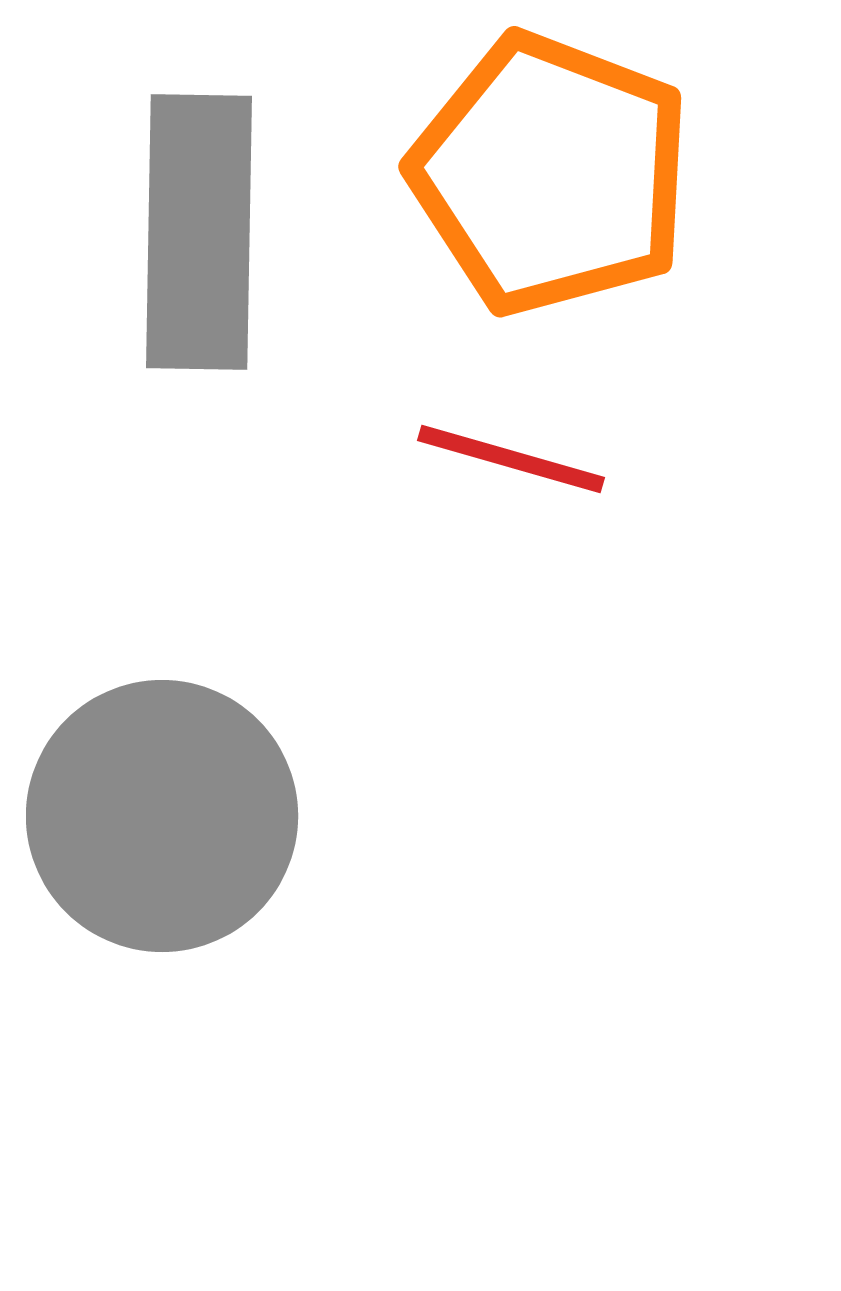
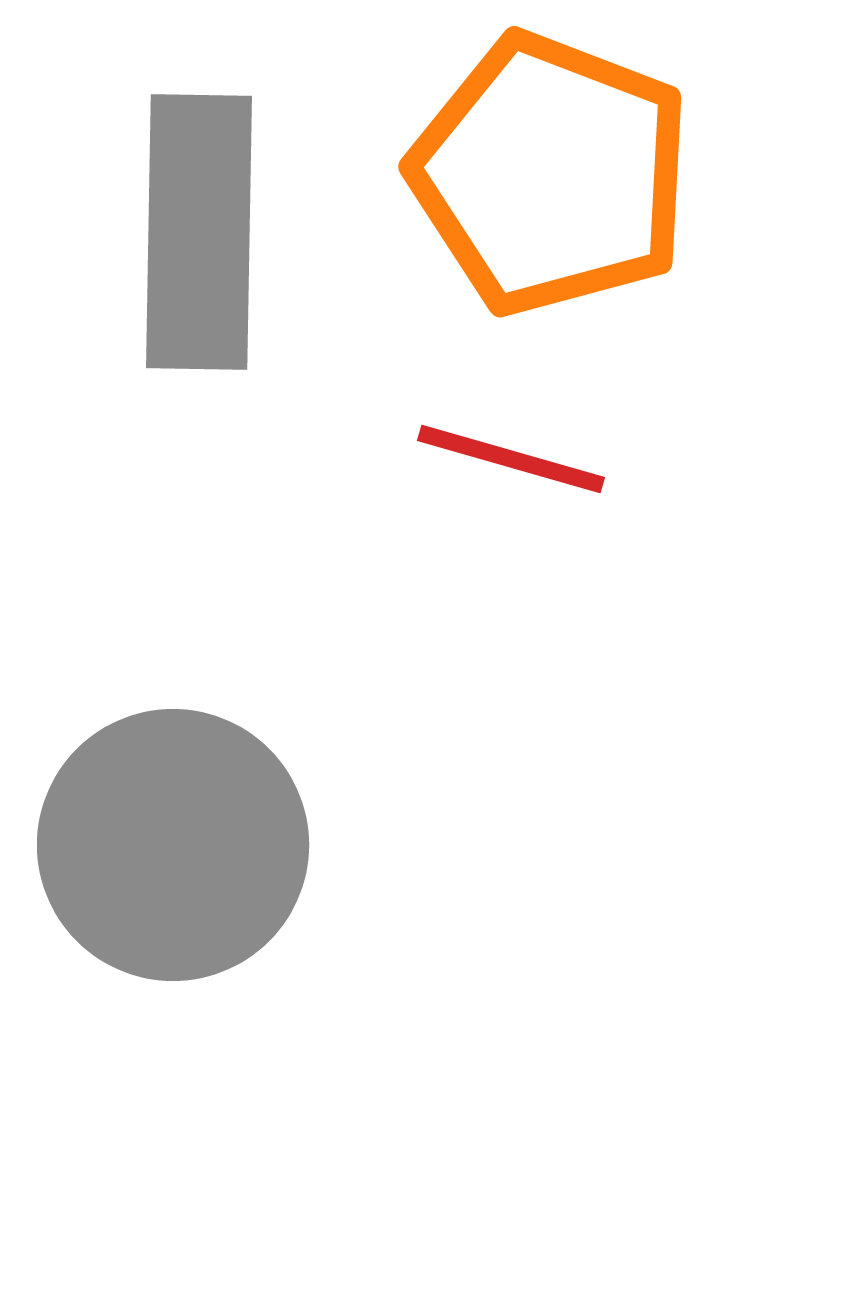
gray circle: moved 11 px right, 29 px down
